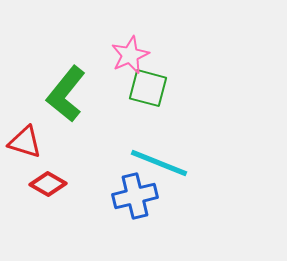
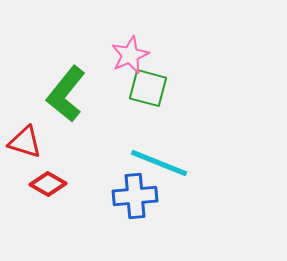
blue cross: rotated 9 degrees clockwise
